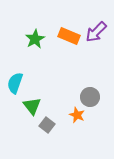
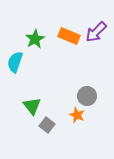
cyan semicircle: moved 21 px up
gray circle: moved 3 px left, 1 px up
